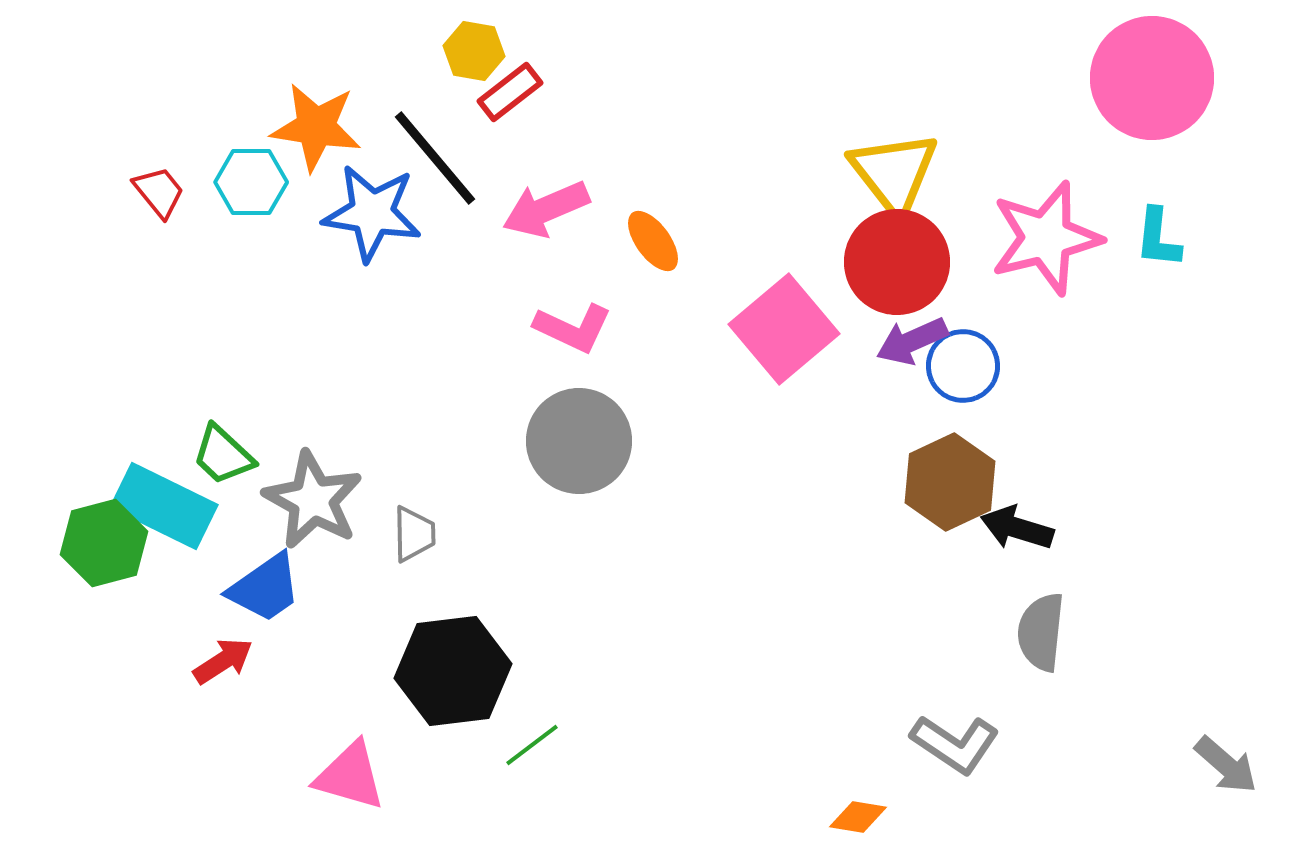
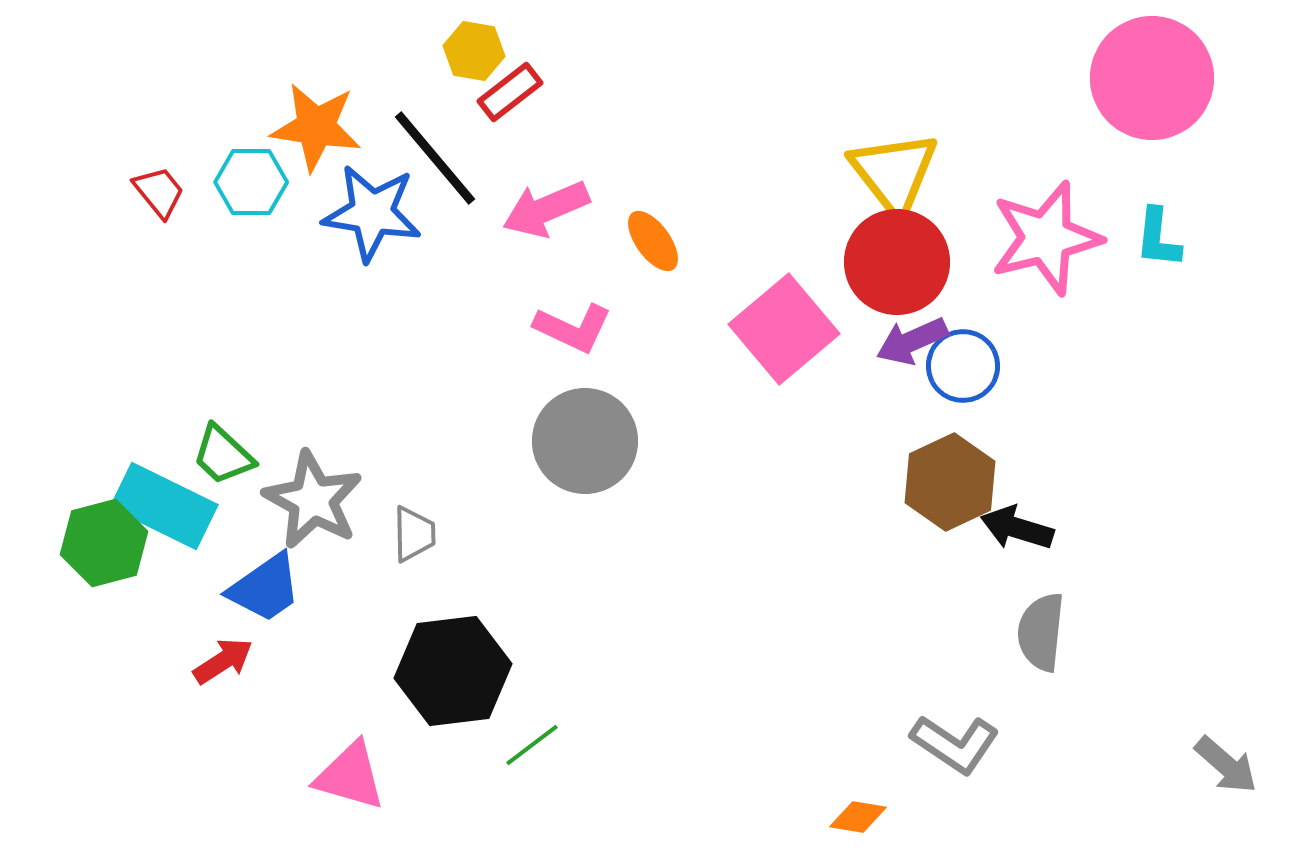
gray circle: moved 6 px right
